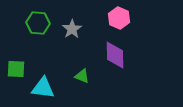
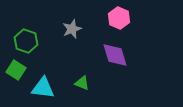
green hexagon: moved 12 px left, 18 px down; rotated 15 degrees clockwise
gray star: rotated 12 degrees clockwise
purple diamond: rotated 16 degrees counterclockwise
green square: moved 1 px down; rotated 30 degrees clockwise
green triangle: moved 7 px down
